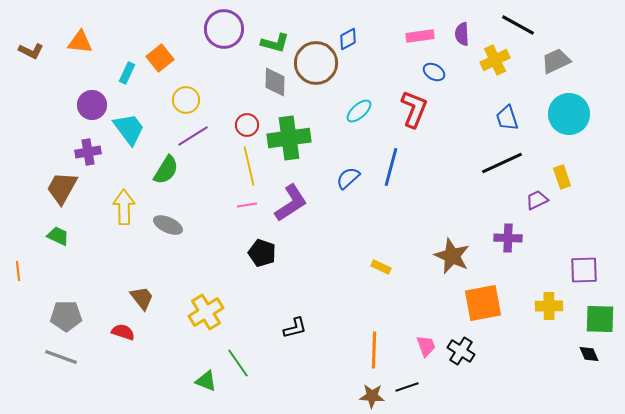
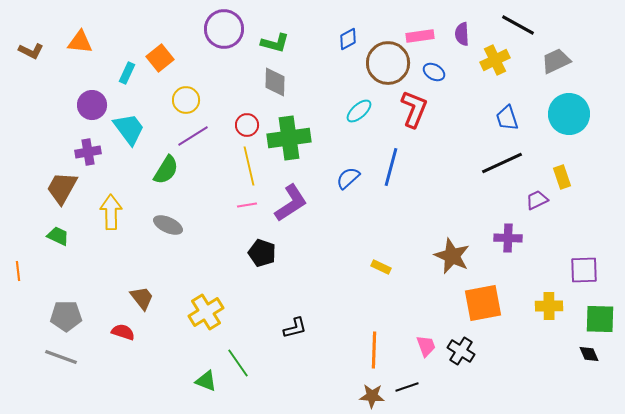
brown circle at (316, 63): moved 72 px right
yellow arrow at (124, 207): moved 13 px left, 5 px down
